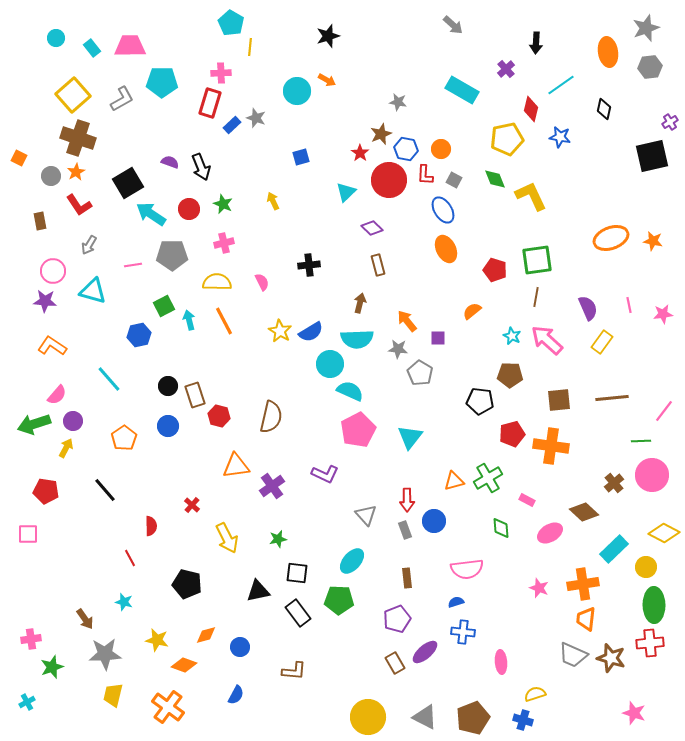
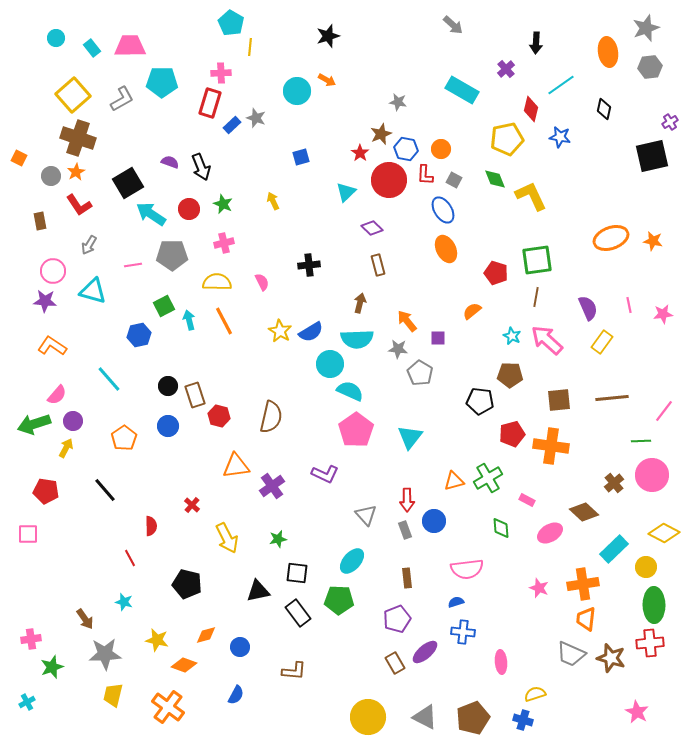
red pentagon at (495, 270): moved 1 px right, 3 px down
pink pentagon at (358, 430): moved 2 px left; rotated 8 degrees counterclockwise
gray trapezoid at (573, 655): moved 2 px left, 1 px up
pink star at (634, 713): moved 3 px right, 1 px up; rotated 10 degrees clockwise
